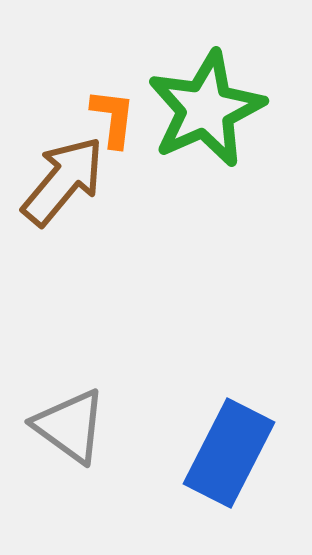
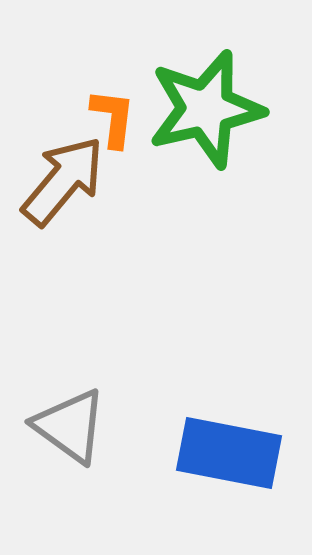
green star: rotated 11 degrees clockwise
blue rectangle: rotated 74 degrees clockwise
